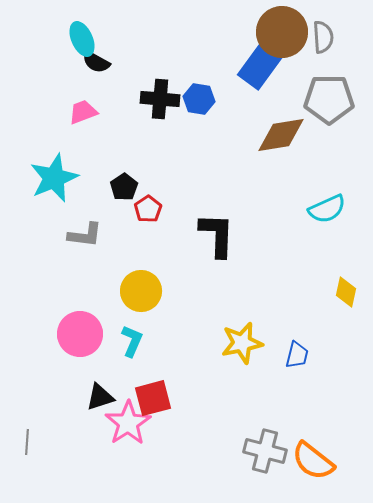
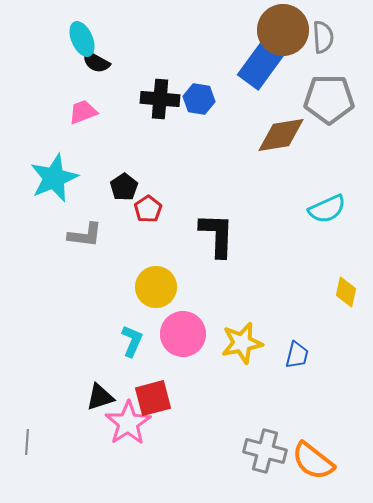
brown circle: moved 1 px right, 2 px up
yellow circle: moved 15 px right, 4 px up
pink circle: moved 103 px right
